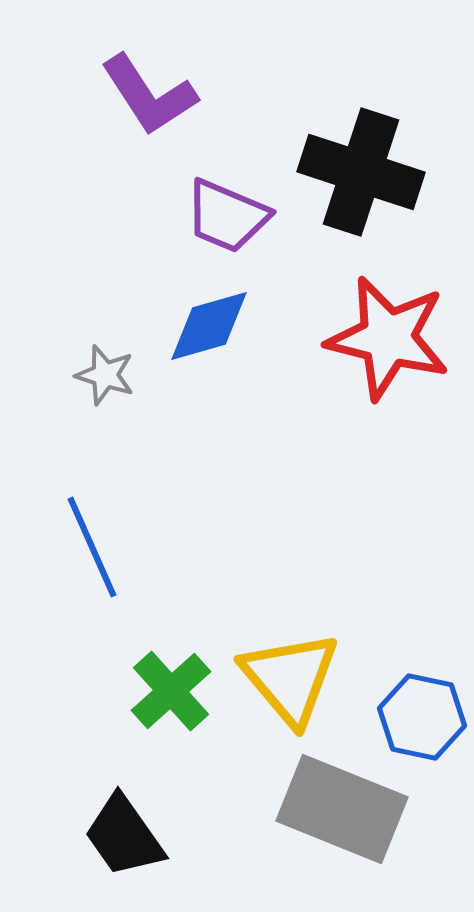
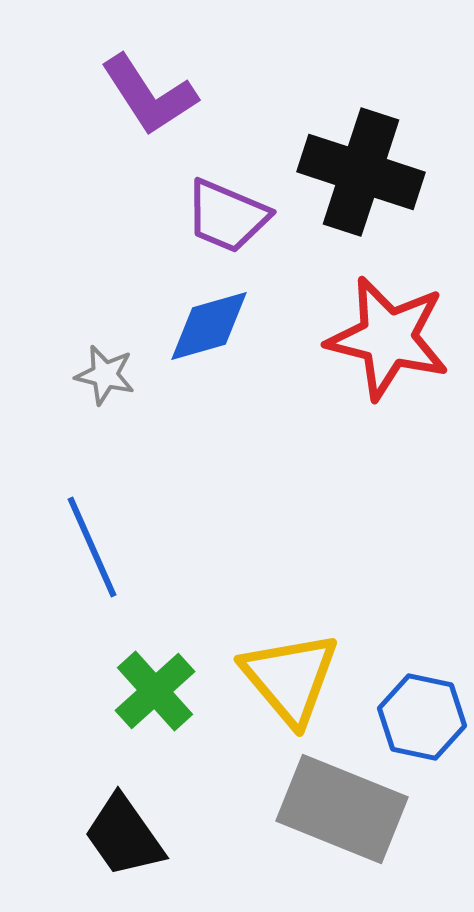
gray star: rotated 4 degrees counterclockwise
green cross: moved 16 px left
